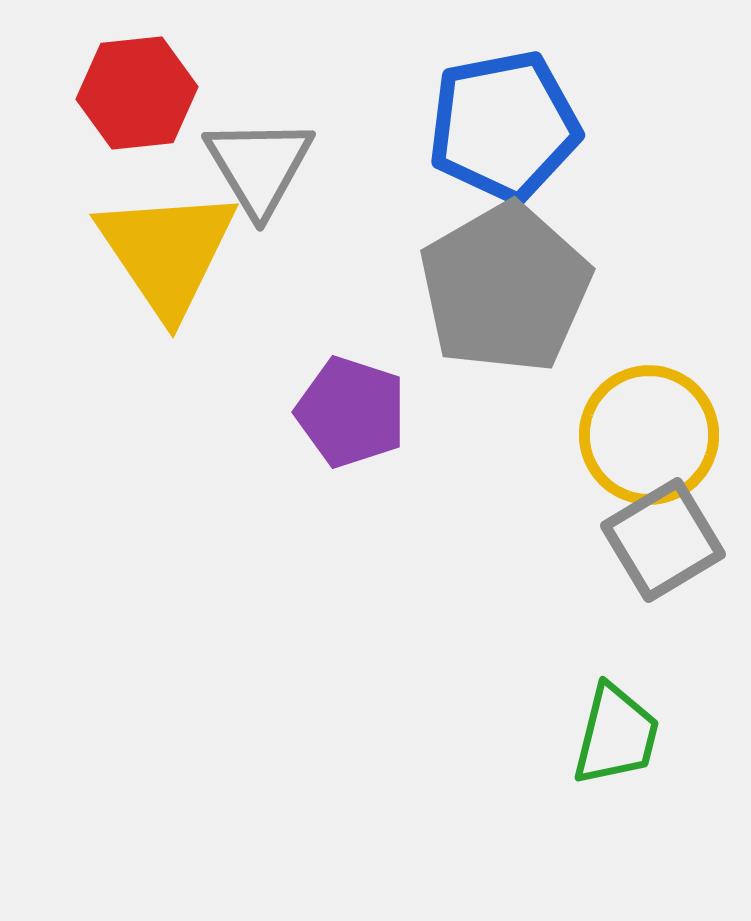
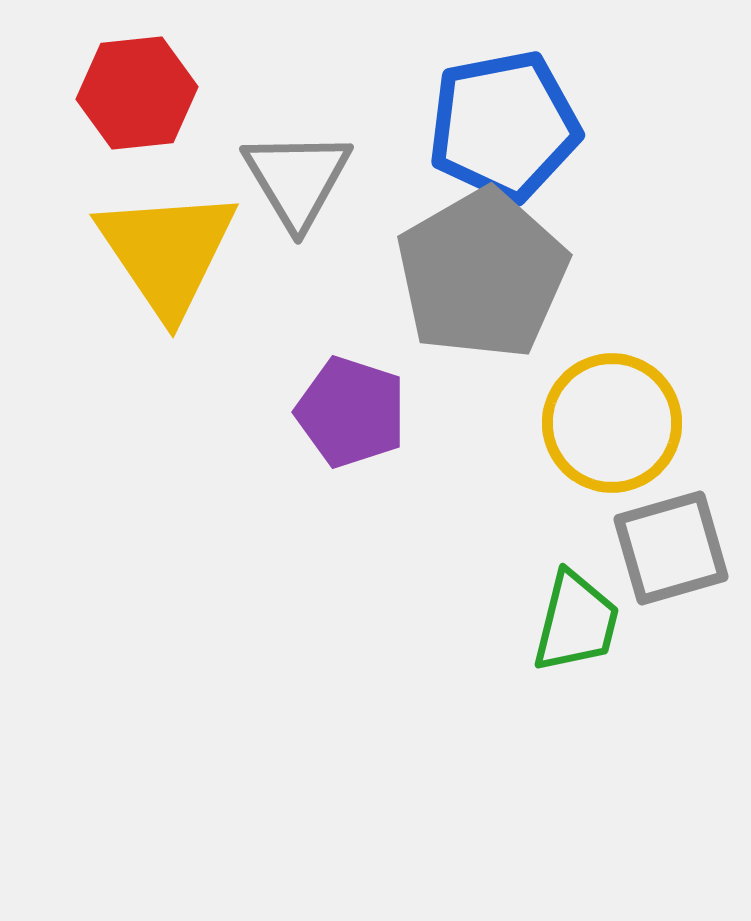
gray triangle: moved 38 px right, 13 px down
gray pentagon: moved 23 px left, 14 px up
yellow circle: moved 37 px left, 12 px up
gray square: moved 8 px right, 8 px down; rotated 15 degrees clockwise
green trapezoid: moved 40 px left, 113 px up
